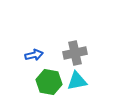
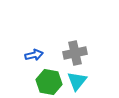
cyan triangle: rotated 40 degrees counterclockwise
